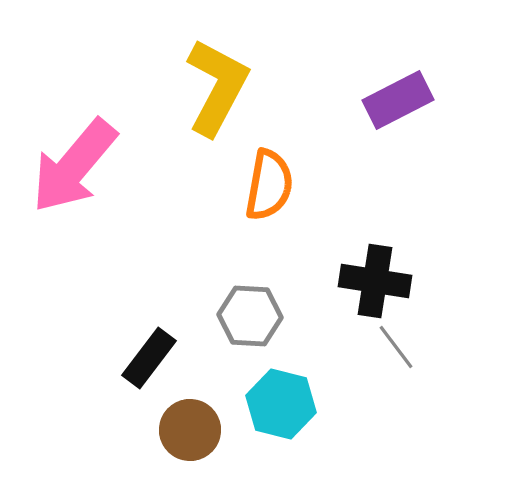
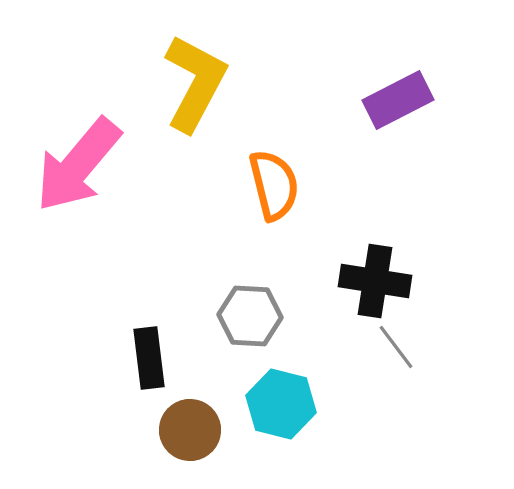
yellow L-shape: moved 22 px left, 4 px up
pink arrow: moved 4 px right, 1 px up
orange semicircle: moved 5 px right; rotated 24 degrees counterclockwise
black rectangle: rotated 44 degrees counterclockwise
